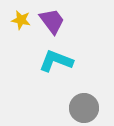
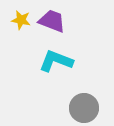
purple trapezoid: rotated 32 degrees counterclockwise
